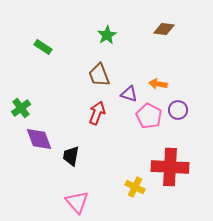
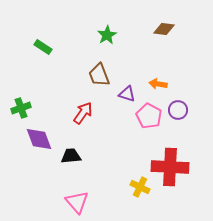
purple triangle: moved 2 px left
green cross: rotated 18 degrees clockwise
red arrow: moved 14 px left; rotated 15 degrees clockwise
black trapezoid: rotated 75 degrees clockwise
yellow cross: moved 5 px right
